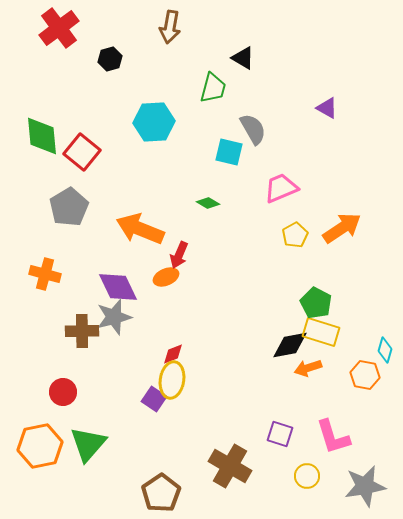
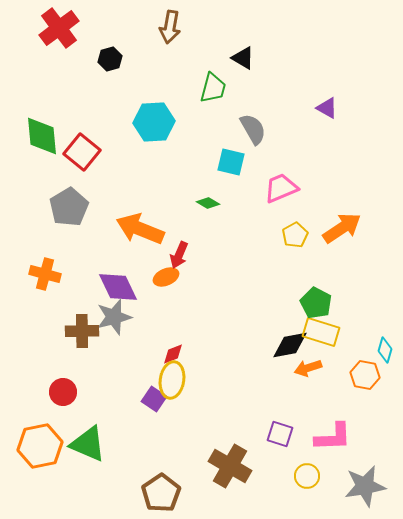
cyan square at (229, 152): moved 2 px right, 10 px down
pink L-shape at (333, 437): rotated 75 degrees counterclockwise
green triangle at (88, 444): rotated 48 degrees counterclockwise
